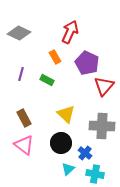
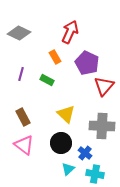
brown rectangle: moved 1 px left, 1 px up
